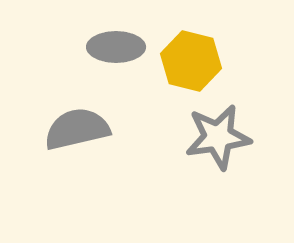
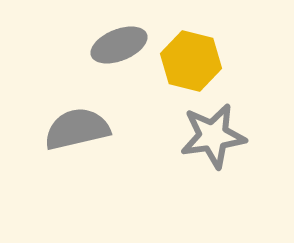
gray ellipse: moved 3 px right, 2 px up; rotated 22 degrees counterclockwise
gray star: moved 5 px left, 1 px up
